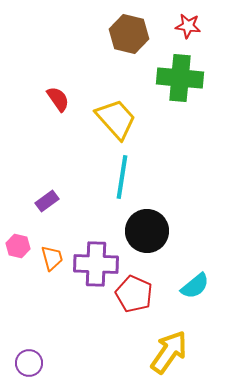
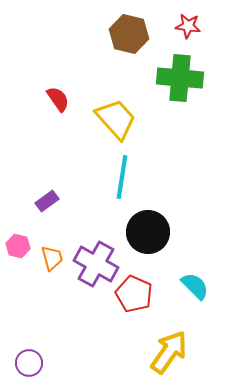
black circle: moved 1 px right, 1 px down
purple cross: rotated 27 degrees clockwise
cyan semicircle: rotated 96 degrees counterclockwise
